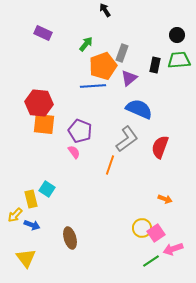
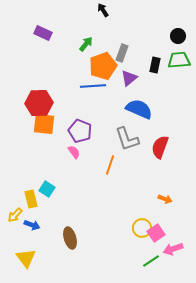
black arrow: moved 2 px left
black circle: moved 1 px right, 1 px down
red hexagon: rotated 8 degrees counterclockwise
gray L-shape: rotated 108 degrees clockwise
